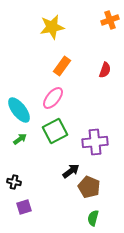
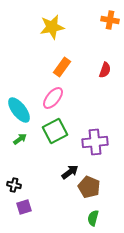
orange cross: rotated 30 degrees clockwise
orange rectangle: moved 1 px down
black arrow: moved 1 px left, 1 px down
black cross: moved 3 px down
